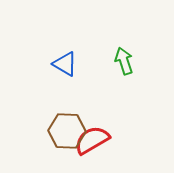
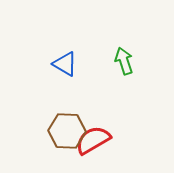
red semicircle: moved 1 px right
